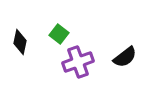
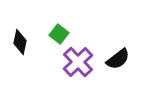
black semicircle: moved 7 px left, 2 px down
purple cross: rotated 24 degrees counterclockwise
